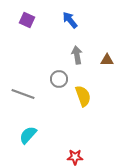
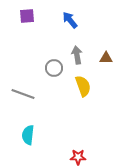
purple square: moved 4 px up; rotated 28 degrees counterclockwise
brown triangle: moved 1 px left, 2 px up
gray circle: moved 5 px left, 11 px up
yellow semicircle: moved 10 px up
cyan semicircle: rotated 36 degrees counterclockwise
red star: moved 3 px right
